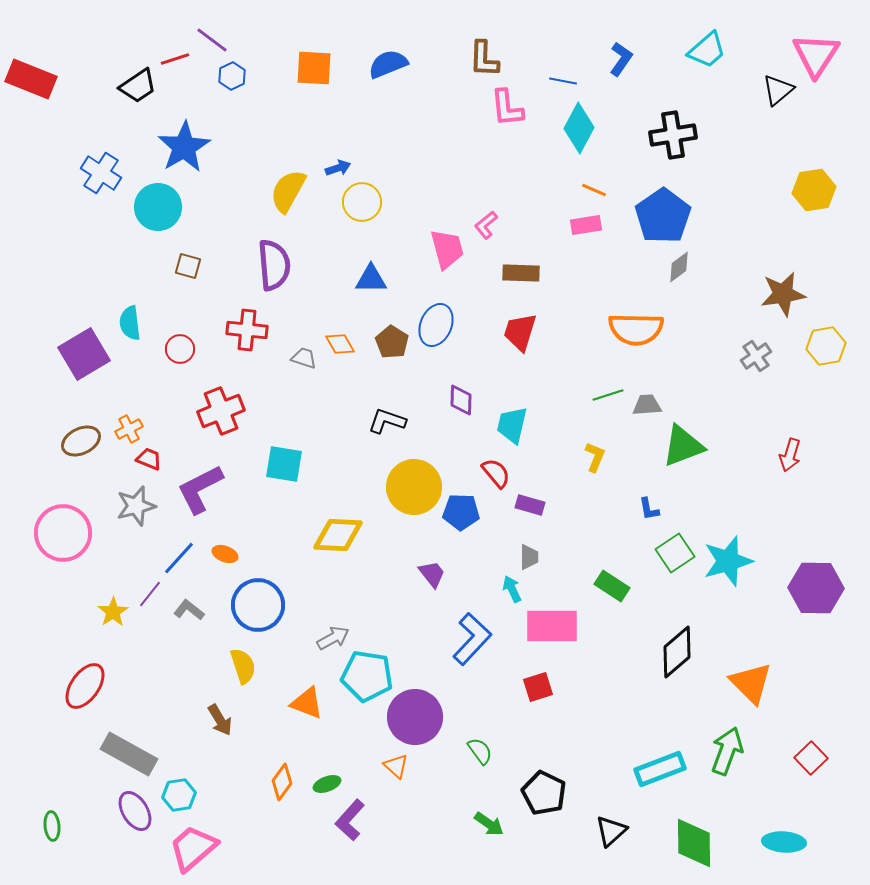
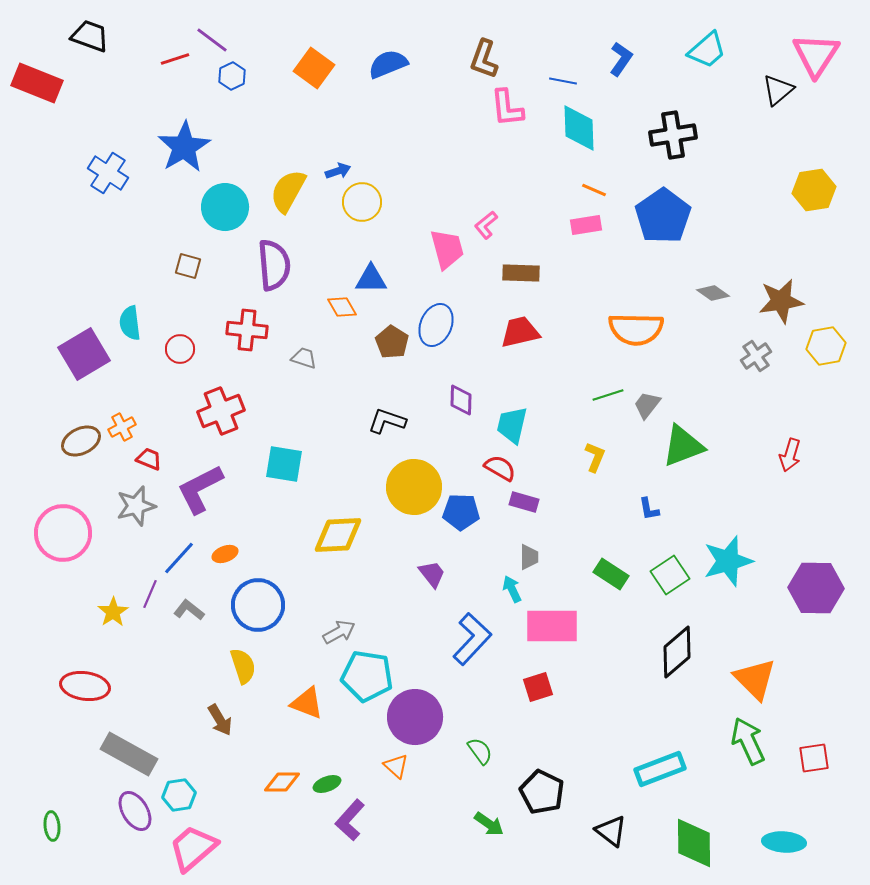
brown L-shape at (484, 59): rotated 18 degrees clockwise
orange square at (314, 68): rotated 33 degrees clockwise
red rectangle at (31, 79): moved 6 px right, 4 px down
black trapezoid at (138, 86): moved 48 px left, 50 px up; rotated 126 degrees counterclockwise
cyan diamond at (579, 128): rotated 30 degrees counterclockwise
blue arrow at (338, 168): moved 3 px down
blue cross at (101, 173): moved 7 px right
cyan circle at (158, 207): moved 67 px right
gray diamond at (679, 267): moved 34 px right, 26 px down; rotated 72 degrees clockwise
brown star at (783, 294): moved 2 px left, 7 px down
red trapezoid at (520, 332): rotated 60 degrees clockwise
orange diamond at (340, 344): moved 2 px right, 37 px up
gray trapezoid at (647, 405): rotated 48 degrees counterclockwise
orange cross at (129, 429): moved 7 px left, 2 px up
red semicircle at (496, 473): moved 4 px right, 5 px up; rotated 20 degrees counterclockwise
purple rectangle at (530, 505): moved 6 px left, 3 px up
yellow diamond at (338, 535): rotated 6 degrees counterclockwise
green square at (675, 553): moved 5 px left, 22 px down
orange ellipse at (225, 554): rotated 40 degrees counterclockwise
green rectangle at (612, 586): moved 1 px left, 12 px up
purple line at (150, 594): rotated 16 degrees counterclockwise
gray arrow at (333, 638): moved 6 px right, 6 px up
orange triangle at (751, 683): moved 4 px right, 4 px up
red ellipse at (85, 686): rotated 63 degrees clockwise
green arrow at (727, 751): moved 21 px right, 10 px up; rotated 45 degrees counterclockwise
red square at (811, 758): moved 3 px right; rotated 36 degrees clockwise
orange diamond at (282, 782): rotated 54 degrees clockwise
black pentagon at (544, 793): moved 2 px left, 1 px up
black triangle at (611, 831): rotated 40 degrees counterclockwise
